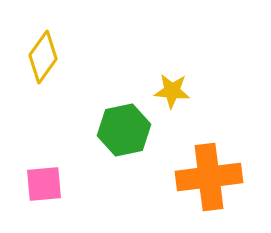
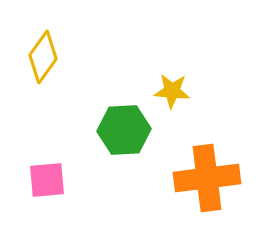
green hexagon: rotated 9 degrees clockwise
orange cross: moved 2 px left, 1 px down
pink square: moved 3 px right, 4 px up
